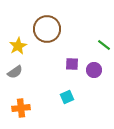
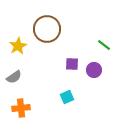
gray semicircle: moved 1 px left, 5 px down
